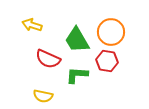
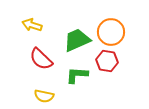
green trapezoid: rotated 96 degrees clockwise
red semicircle: moved 7 px left; rotated 20 degrees clockwise
yellow semicircle: moved 1 px right
